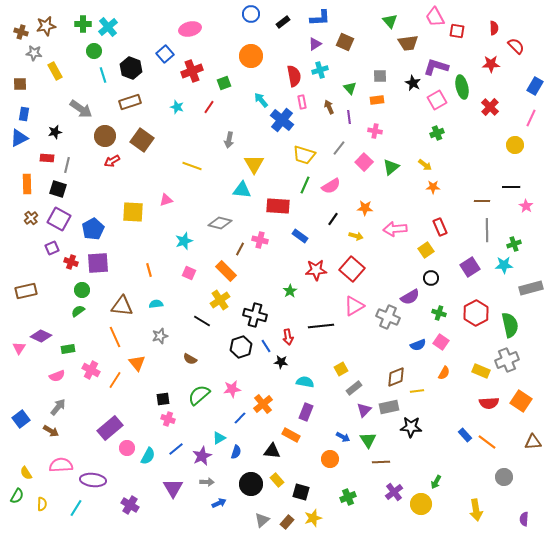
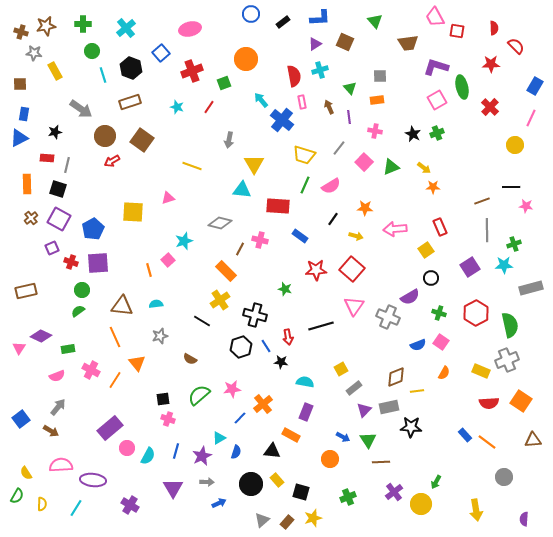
green triangle at (390, 21): moved 15 px left
cyan cross at (108, 27): moved 18 px right, 1 px down
green circle at (94, 51): moved 2 px left
blue square at (165, 54): moved 4 px left, 1 px up
orange circle at (251, 56): moved 5 px left, 3 px down
black star at (413, 83): moved 51 px down
yellow arrow at (425, 165): moved 1 px left, 3 px down
green triangle at (391, 167): rotated 18 degrees clockwise
pink triangle at (166, 200): moved 2 px right, 2 px up
brown line at (482, 201): rotated 21 degrees counterclockwise
pink star at (526, 206): rotated 24 degrees counterclockwise
pink square at (189, 273): moved 21 px left, 13 px up; rotated 24 degrees clockwise
green star at (290, 291): moved 5 px left, 2 px up; rotated 24 degrees counterclockwise
pink triangle at (354, 306): rotated 25 degrees counterclockwise
black line at (321, 326): rotated 10 degrees counterclockwise
brown triangle at (533, 442): moved 2 px up
blue line at (176, 449): moved 2 px down; rotated 35 degrees counterclockwise
